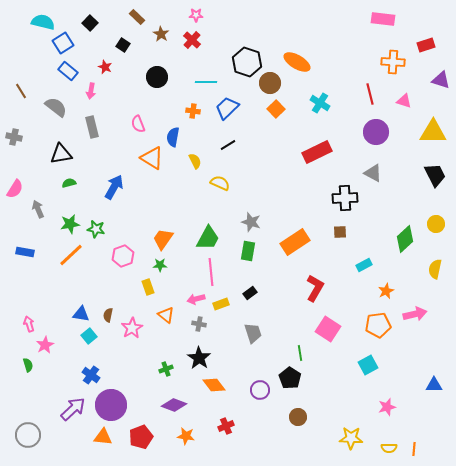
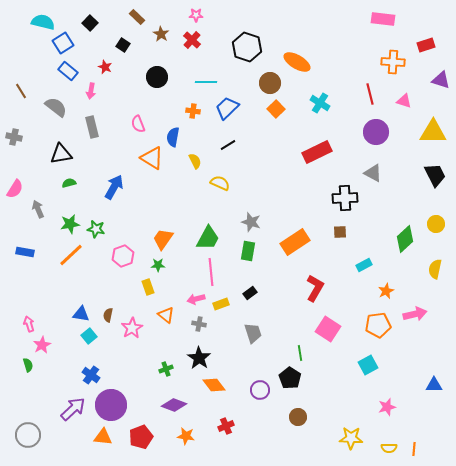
black hexagon at (247, 62): moved 15 px up
green star at (160, 265): moved 2 px left
pink star at (45, 345): moved 3 px left
